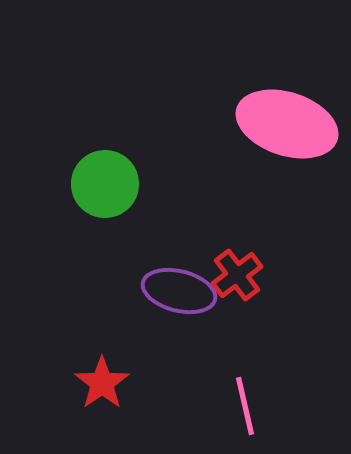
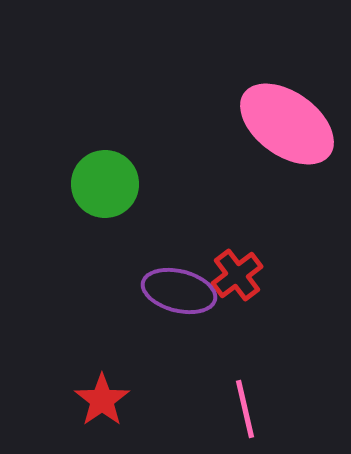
pink ellipse: rotated 18 degrees clockwise
red star: moved 17 px down
pink line: moved 3 px down
